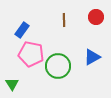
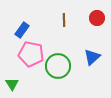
red circle: moved 1 px right, 1 px down
blue triangle: rotated 12 degrees counterclockwise
